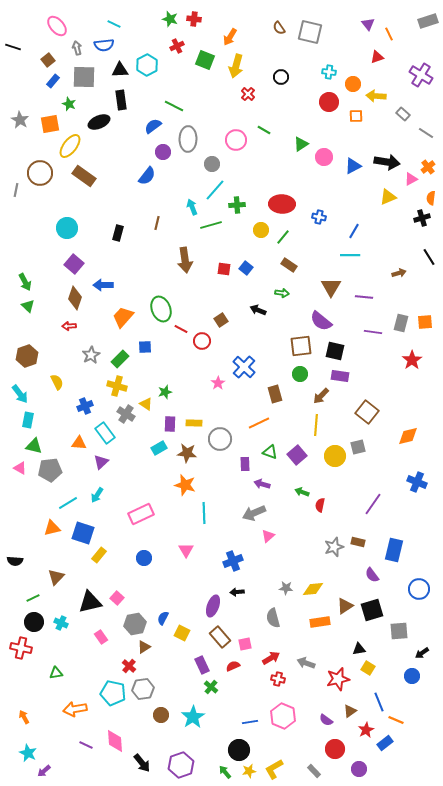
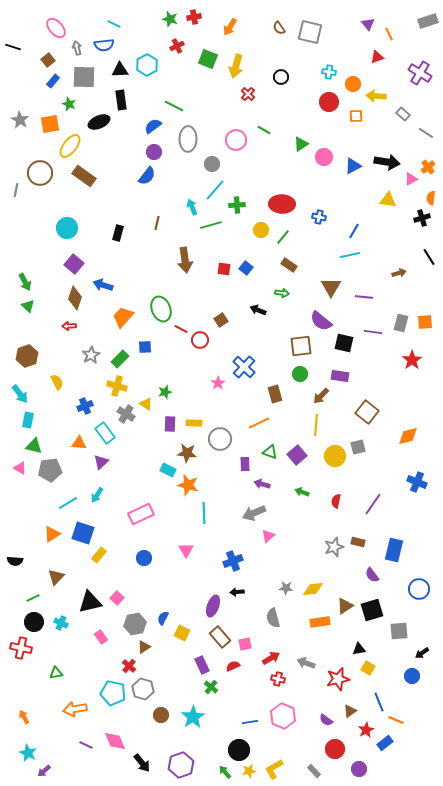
red cross at (194, 19): moved 2 px up; rotated 16 degrees counterclockwise
pink ellipse at (57, 26): moved 1 px left, 2 px down
orange arrow at (230, 37): moved 10 px up
green square at (205, 60): moved 3 px right, 1 px up
purple cross at (421, 75): moved 1 px left, 2 px up
purple circle at (163, 152): moved 9 px left
yellow triangle at (388, 197): moved 3 px down; rotated 30 degrees clockwise
cyan line at (350, 255): rotated 12 degrees counterclockwise
blue arrow at (103, 285): rotated 18 degrees clockwise
red circle at (202, 341): moved 2 px left, 1 px up
black square at (335, 351): moved 9 px right, 8 px up
cyan rectangle at (159, 448): moved 9 px right, 22 px down; rotated 56 degrees clockwise
orange star at (185, 485): moved 3 px right
red semicircle at (320, 505): moved 16 px right, 4 px up
orange triangle at (52, 528): moved 6 px down; rotated 18 degrees counterclockwise
gray hexagon at (143, 689): rotated 25 degrees clockwise
pink diamond at (115, 741): rotated 20 degrees counterclockwise
